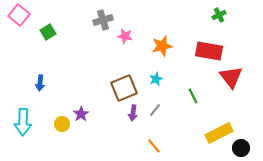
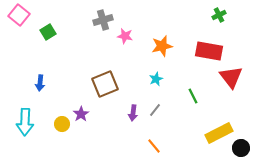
brown square: moved 19 px left, 4 px up
cyan arrow: moved 2 px right
